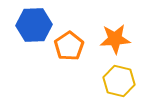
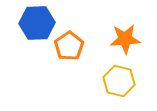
blue hexagon: moved 3 px right, 2 px up
orange star: moved 10 px right
